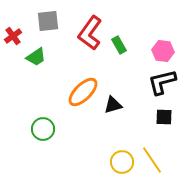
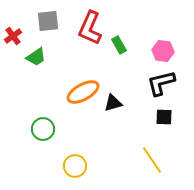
red L-shape: moved 5 px up; rotated 12 degrees counterclockwise
black L-shape: moved 1 px left, 1 px down
orange ellipse: rotated 16 degrees clockwise
black triangle: moved 2 px up
yellow circle: moved 47 px left, 4 px down
